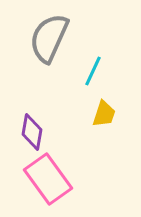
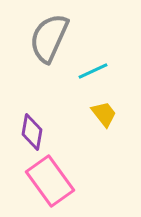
cyan line: rotated 40 degrees clockwise
yellow trapezoid: rotated 56 degrees counterclockwise
pink rectangle: moved 2 px right, 2 px down
